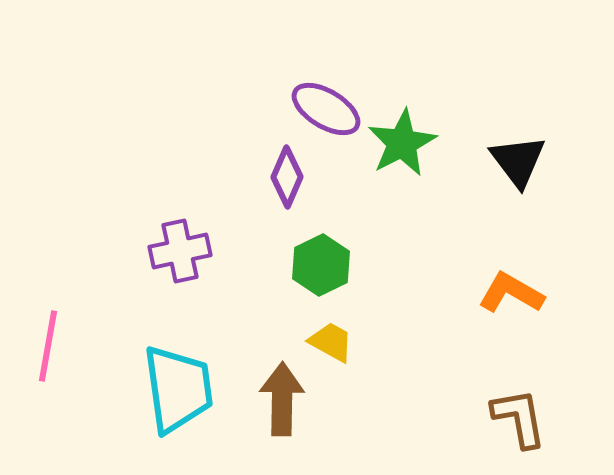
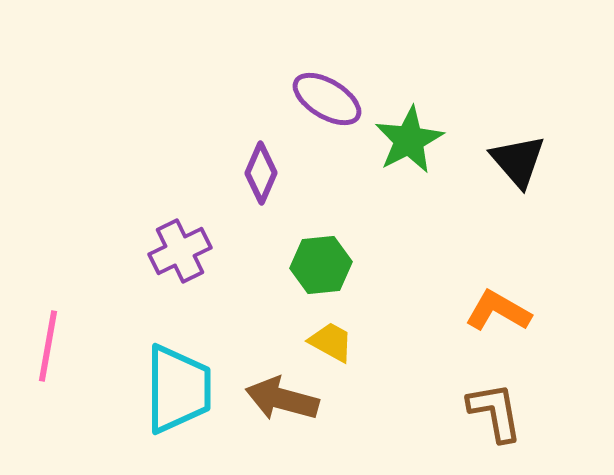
purple ellipse: moved 1 px right, 10 px up
green star: moved 7 px right, 3 px up
black triangle: rotated 4 degrees counterclockwise
purple diamond: moved 26 px left, 4 px up
purple cross: rotated 14 degrees counterclockwise
green hexagon: rotated 20 degrees clockwise
orange L-shape: moved 13 px left, 18 px down
cyan trapezoid: rotated 8 degrees clockwise
brown arrow: rotated 76 degrees counterclockwise
brown L-shape: moved 24 px left, 6 px up
